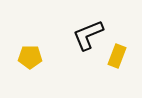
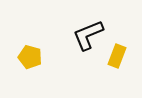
yellow pentagon: rotated 15 degrees clockwise
